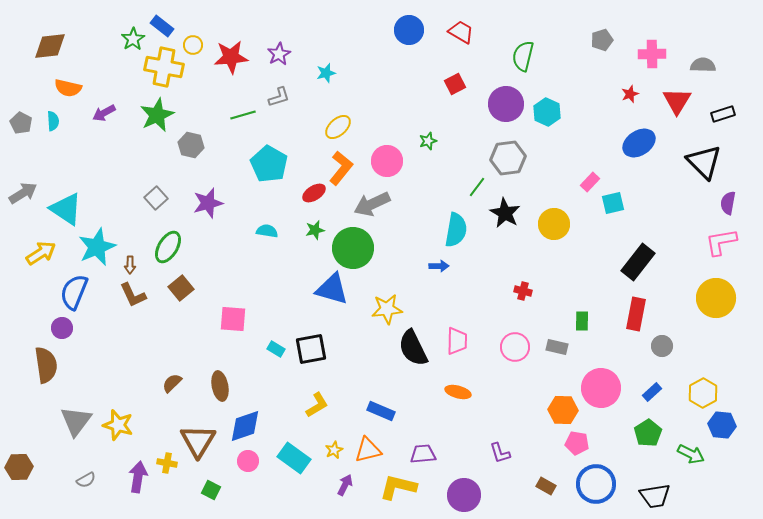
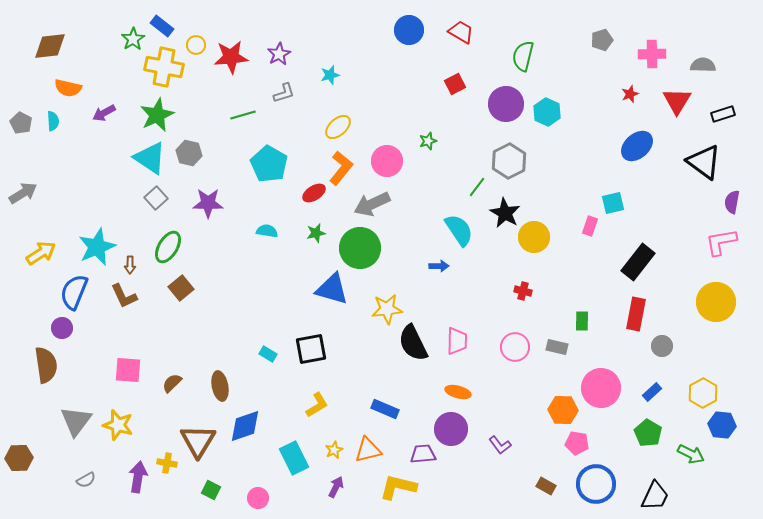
yellow circle at (193, 45): moved 3 px right
cyan star at (326, 73): moved 4 px right, 2 px down
gray L-shape at (279, 97): moved 5 px right, 4 px up
blue ellipse at (639, 143): moved 2 px left, 3 px down; rotated 8 degrees counterclockwise
gray hexagon at (191, 145): moved 2 px left, 8 px down
gray hexagon at (508, 158): moved 1 px right, 3 px down; rotated 20 degrees counterclockwise
black triangle at (704, 162): rotated 9 degrees counterclockwise
pink rectangle at (590, 182): moved 44 px down; rotated 24 degrees counterclockwise
purple star at (208, 203): rotated 16 degrees clockwise
purple semicircle at (728, 203): moved 4 px right, 1 px up
cyan triangle at (66, 209): moved 84 px right, 51 px up
yellow circle at (554, 224): moved 20 px left, 13 px down
green star at (315, 230): moved 1 px right, 3 px down
cyan semicircle at (456, 230): moved 3 px right; rotated 44 degrees counterclockwise
green circle at (353, 248): moved 7 px right
brown L-shape at (133, 295): moved 9 px left, 1 px down
yellow circle at (716, 298): moved 4 px down
pink square at (233, 319): moved 105 px left, 51 px down
black semicircle at (413, 348): moved 5 px up
cyan rectangle at (276, 349): moved 8 px left, 5 px down
blue rectangle at (381, 411): moved 4 px right, 2 px up
green pentagon at (648, 433): rotated 8 degrees counterclockwise
purple L-shape at (500, 453): moved 8 px up; rotated 20 degrees counterclockwise
cyan rectangle at (294, 458): rotated 28 degrees clockwise
pink circle at (248, 461): moved 10 px right, 37 px down
brown hexagon at (19, 467): moved 9 px up
purple arrow at (345, 485): moved 9 px left, 2 px down
purple circle at (464, 495): moved 13 px left, 66 px up
black trapezoid at (655, 496): rotated 56 degrees counterclockwise
